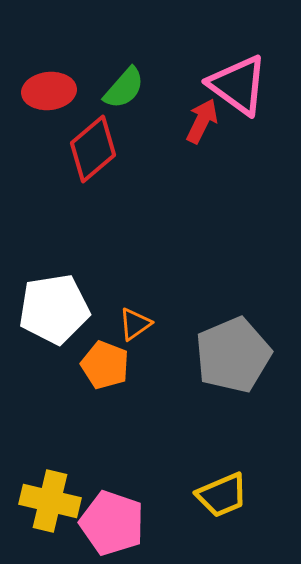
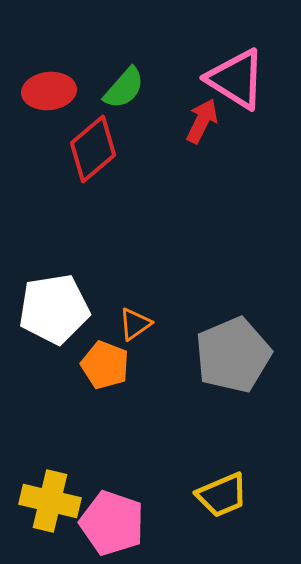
pink triangle: moved 2 px left, 6 px up; rotated 4 degrees counterclockwise
